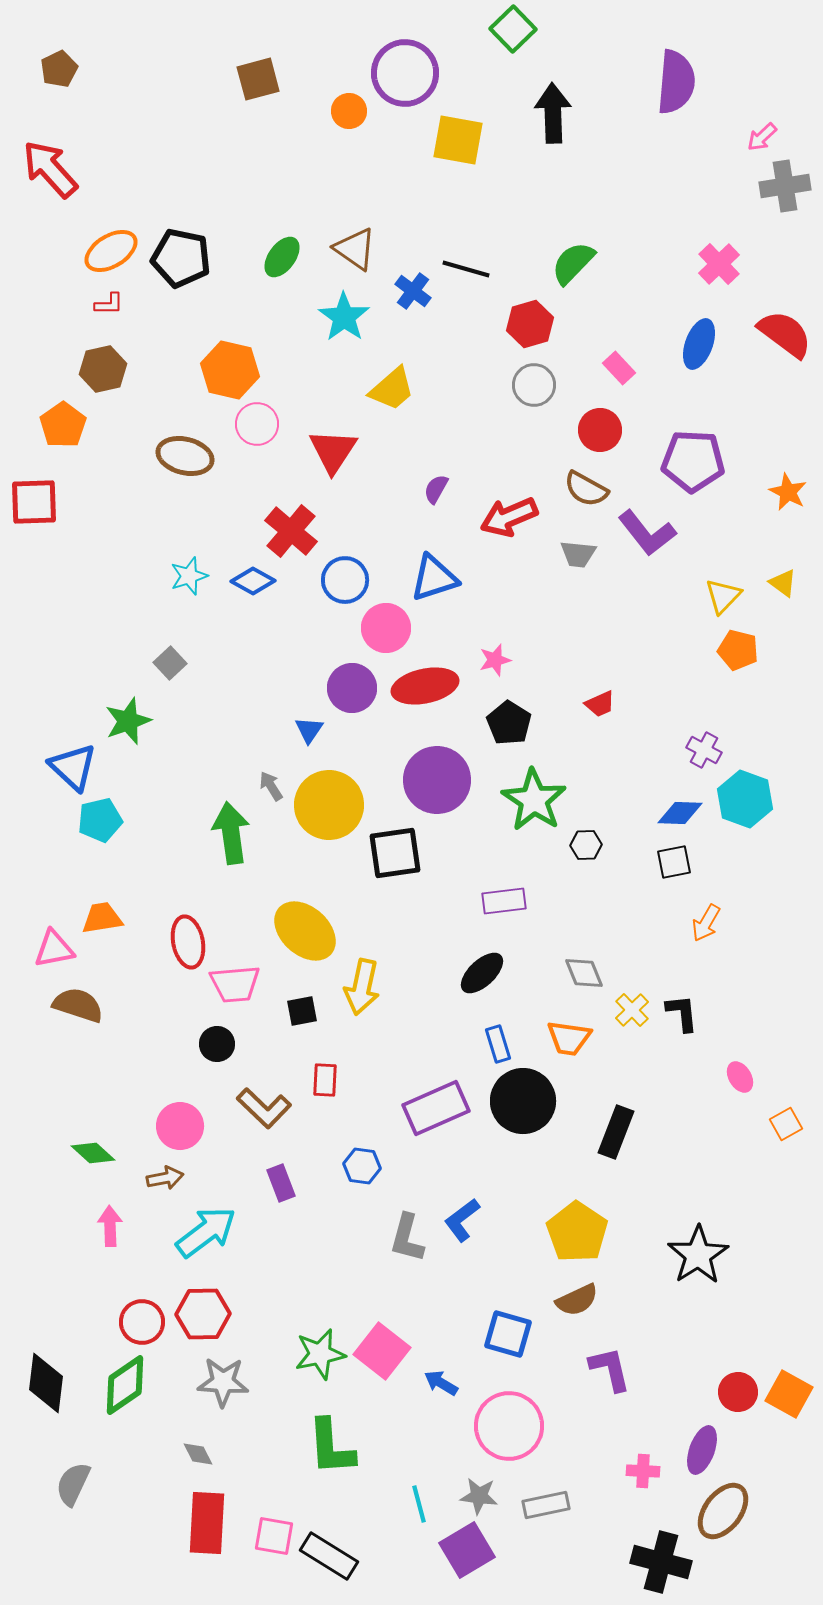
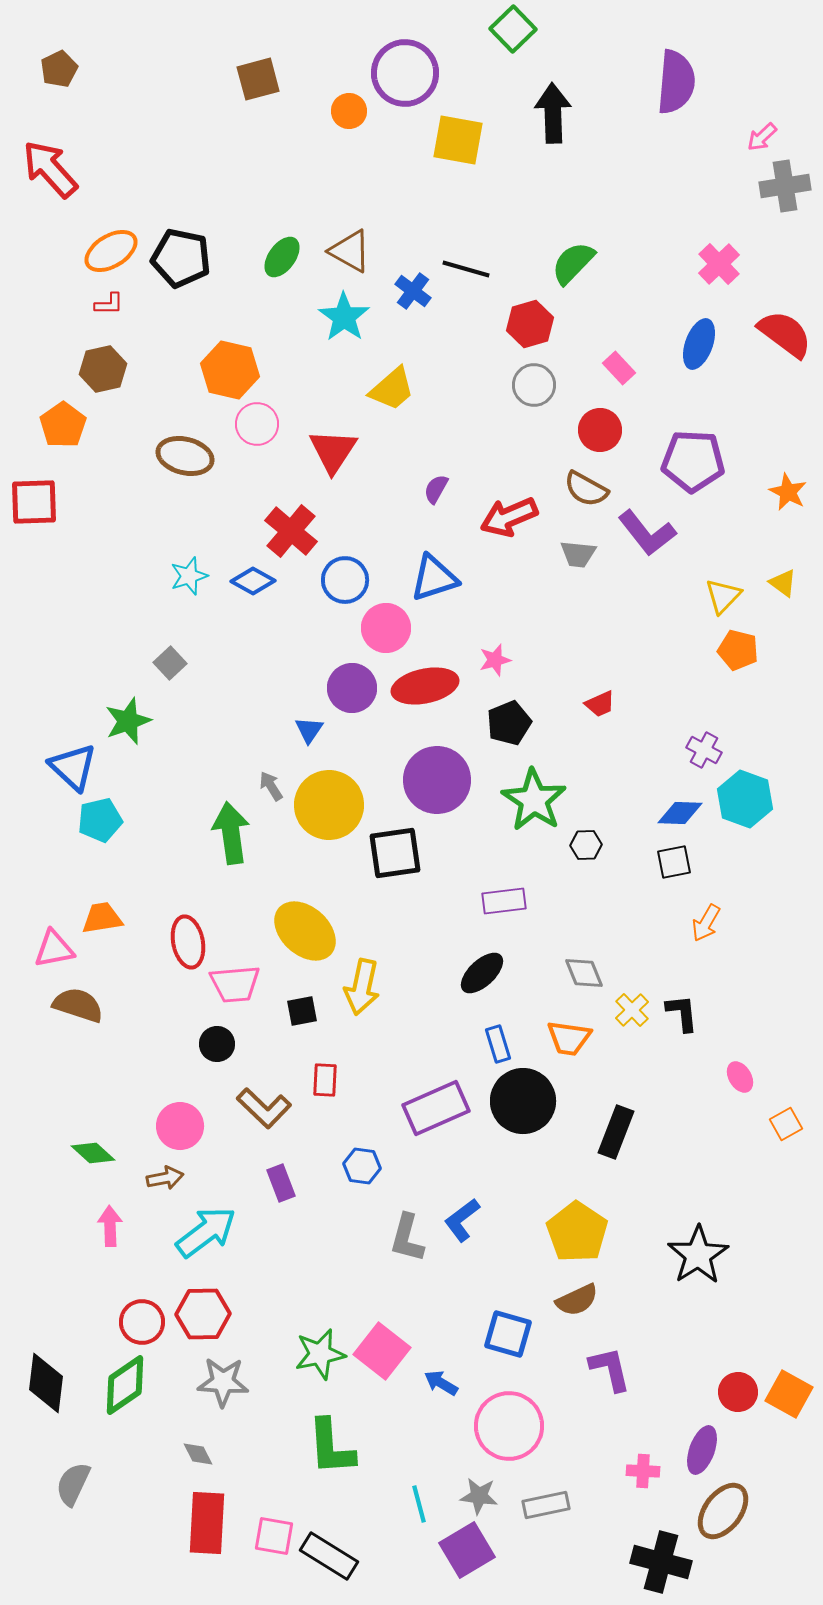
brown triangle at (355, 249): moved 5 px left, 2 px down; rotated 6 degrees counterclockwise
black pentagon at (509, 723): rotated 18 degrees clockwise
